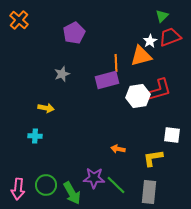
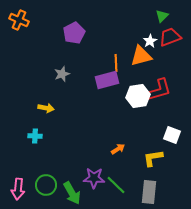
orange cross: rotated 18 degrees counterclockwise
white square: rotated 12 degrees clockwise
orange arrow: rotated 136 degrees clockwise
